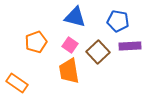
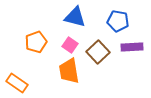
purple rectangle: moved 2 px right, 1 px down
